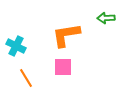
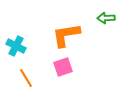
pink square: rotated 18 degrees counterclockwise
